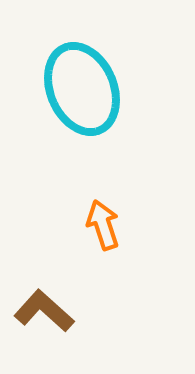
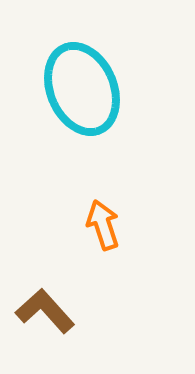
brown L-shape: moved 1 px right; rotated 6 degrees clockwise
